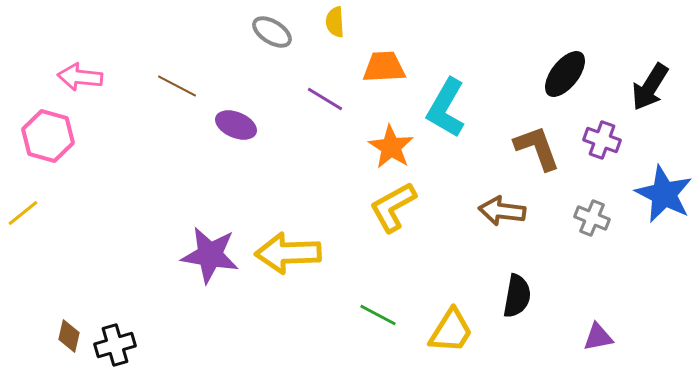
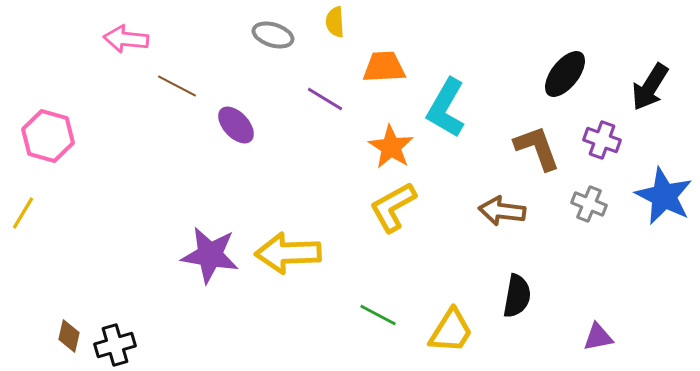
gray ellipse: moved 1 px right, 3 px down; rotated 15 degrees counterclockwise
pink arrow: moved 46 px right, 38 px up
purple ellipse: rotated 24 degrees clockwise
blue star: moved 2 px down
yellow line: rotated 20 degrees counterclockwise
gray cross: moved 3 px left, 14 px up
